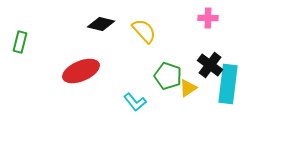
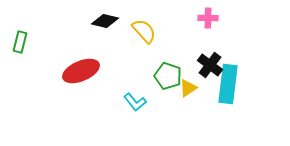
black diamond: moved 4 px right, 3 px up
